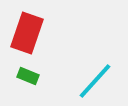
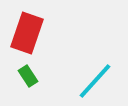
green rectangle: rotated 35 degrees clockwise
